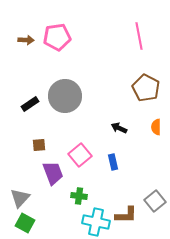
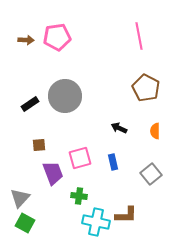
orange semicircle: moved 1 px left, 4 px down
pink square: moved 3 px down; rotated 25 degrees clockwise
gray square: moved 4 px left, 27 px up
